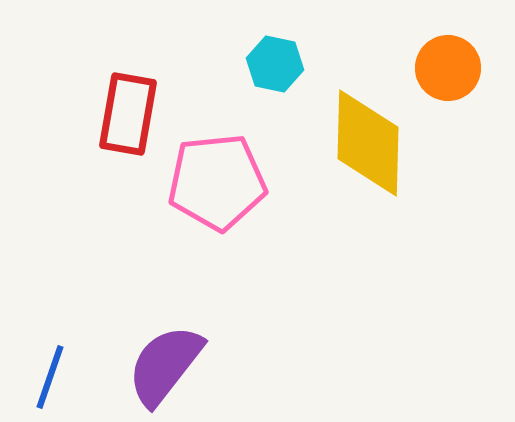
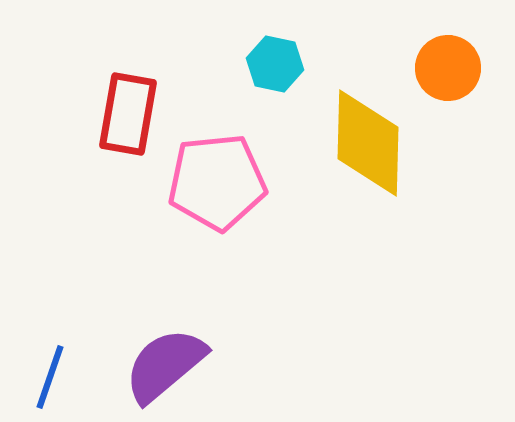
purple semicircle: rotated 12 degrees clockwise
